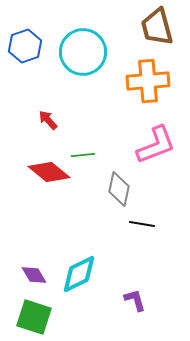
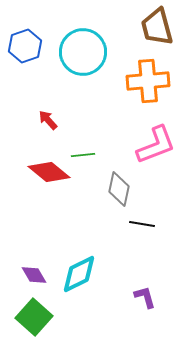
purple L-shape: moved 10 px right, 3 px up
green square: rotated 24 degrees clockwise
